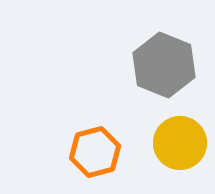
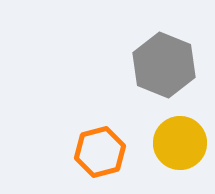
orange hexagon: moved 5 px right
